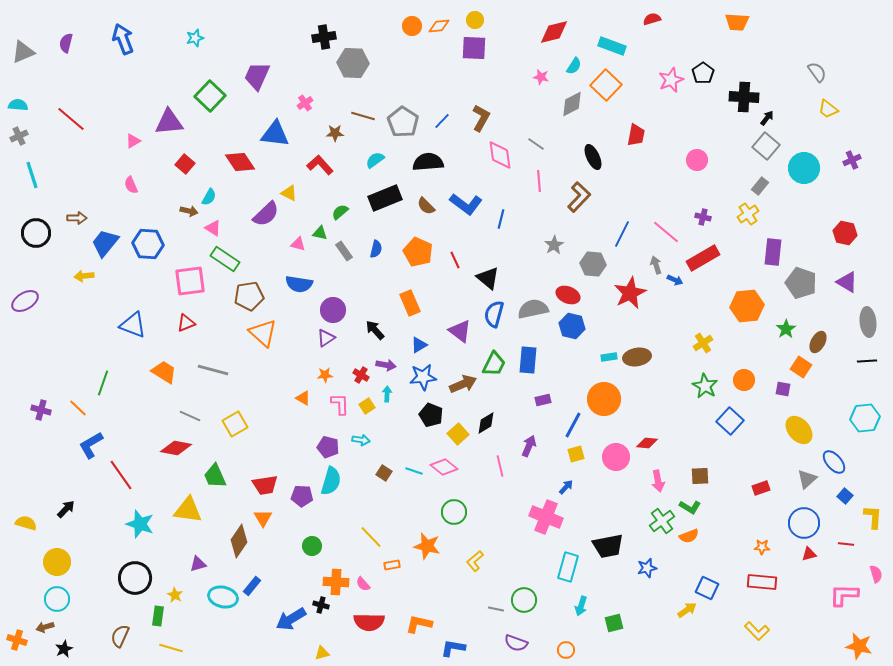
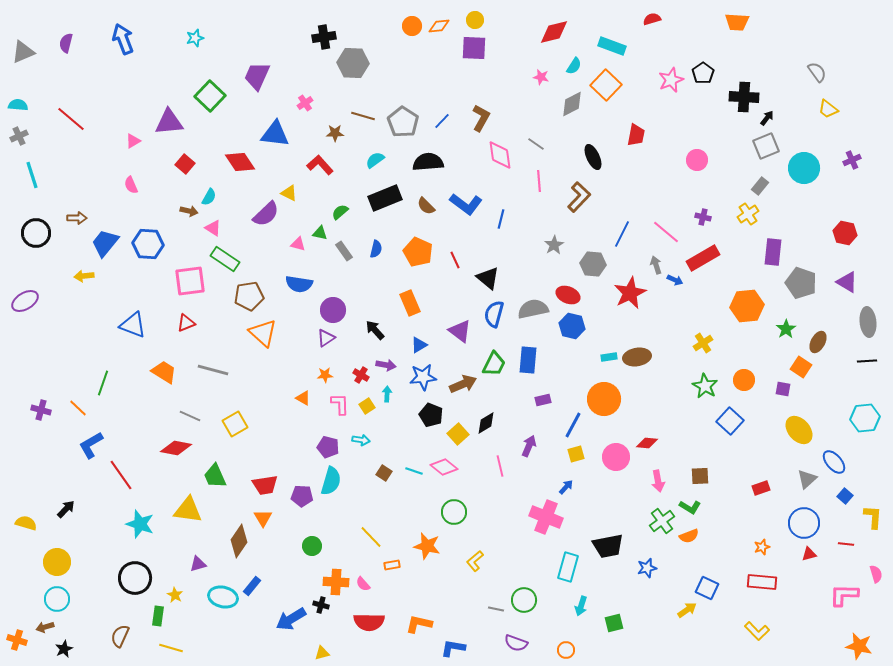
gray square at (766, 146): rotated 28 degrees clockwise
orange star at (762, 547): rotated 21 degrees counterclockwise
